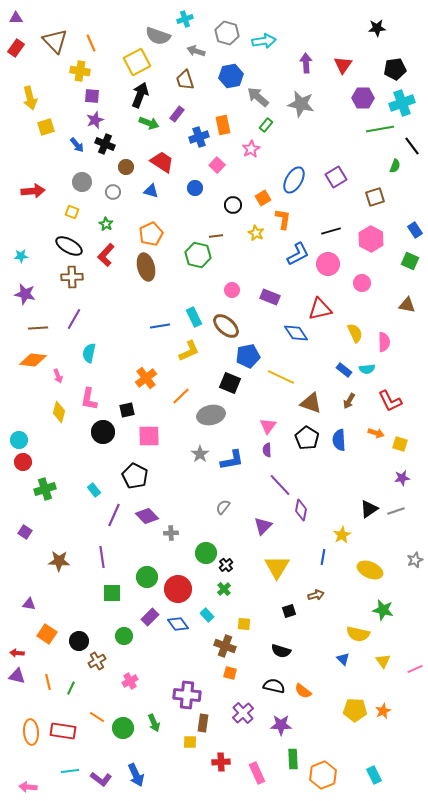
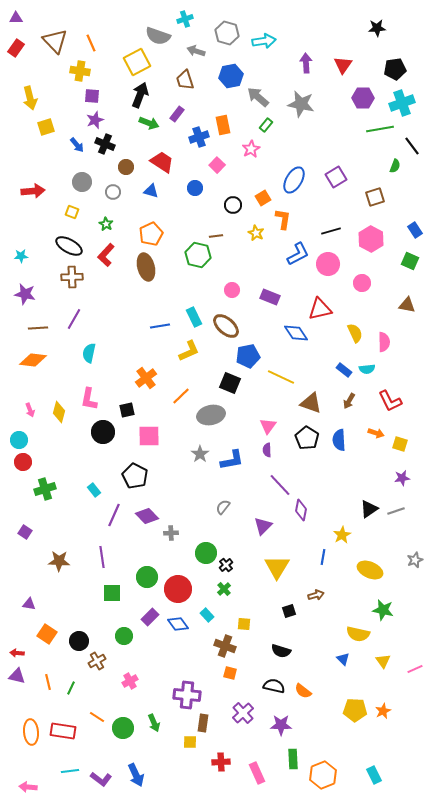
pink arrow at (58, 376): moved 28 px left, 34 px down
